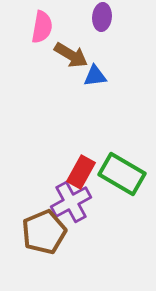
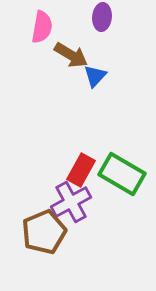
blue triangle: rotated 40 degrees counterclockwise
red rectangle: moved 2 px up
